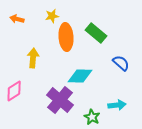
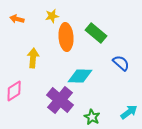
cyan arrow: moved 12 px right, 7 px down; rotated 30 degrees counterclockwise
